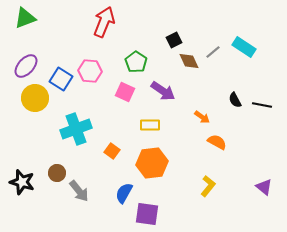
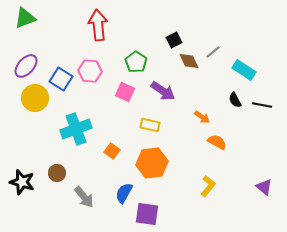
red arrow: moved 6 px left, 3 px down; rotated 28 degrees counterclockwise
cyan rectangle: moved 23 px down
yellow rectangle: rotated 12 degrees clockwise
gray arrow: moved 5 px right, 6 px down
